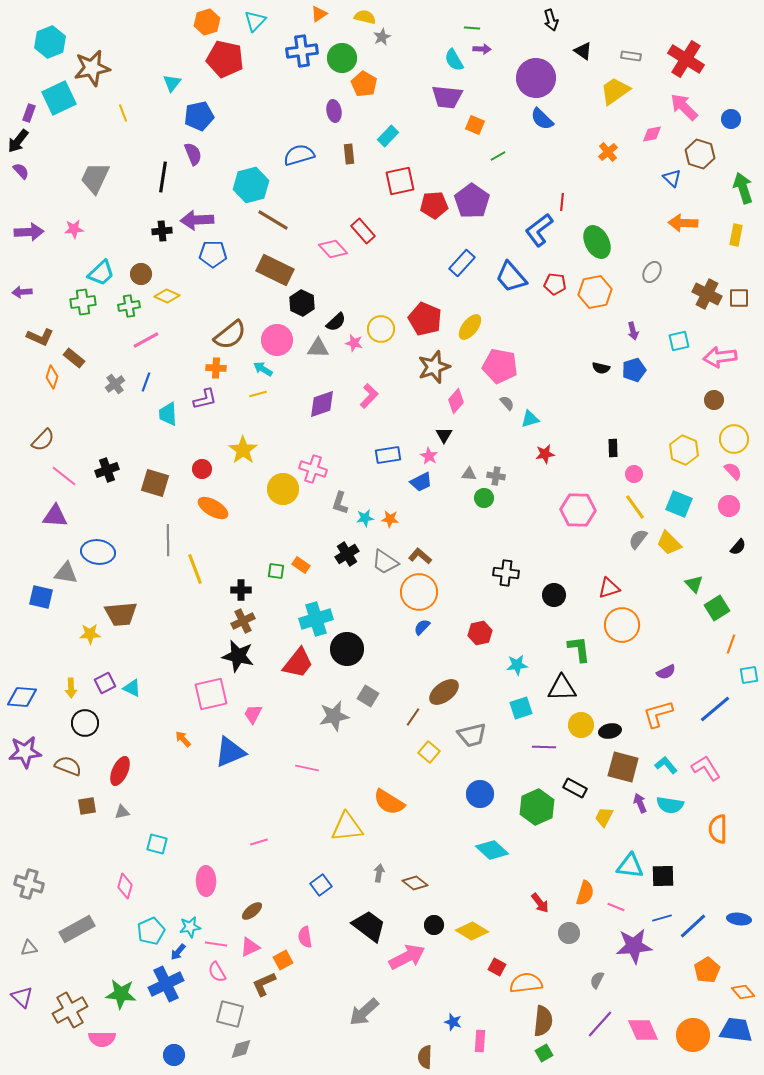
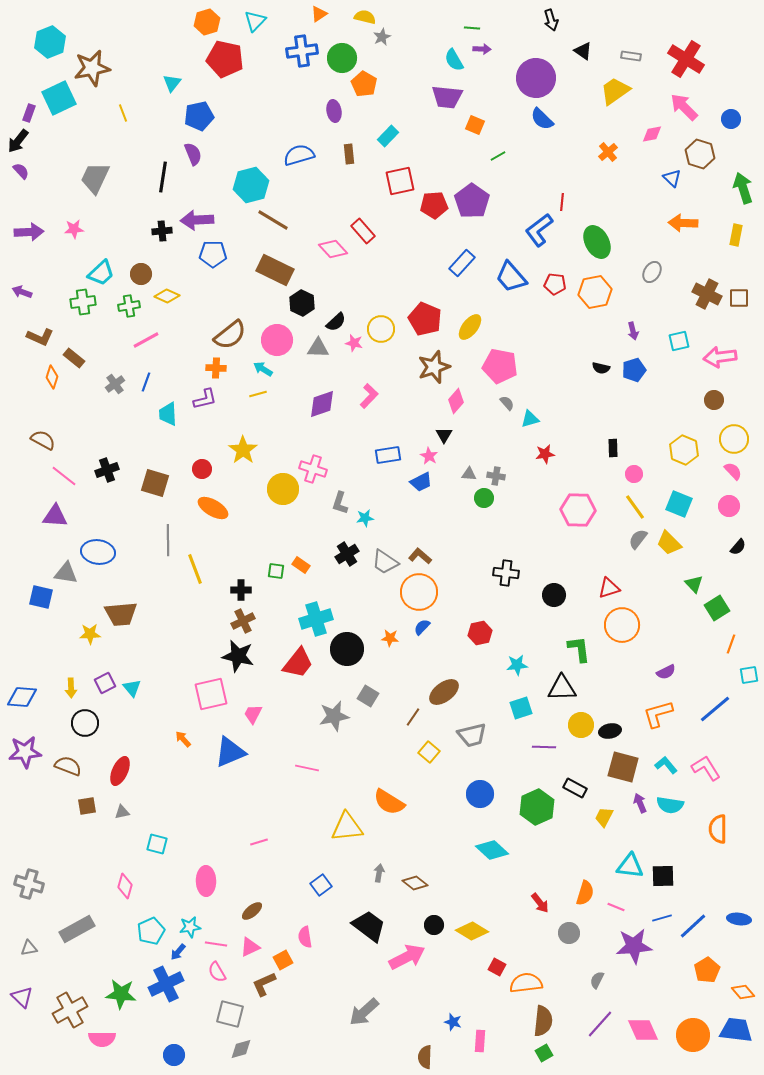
purple arrow at (22, 292): rotated 24 degrees clockwise
brown semicircle at (43, 440): rotated 105 degrees counterclockwise
orange star at (390, 519): moved 119 px down
cyan triangle at (132, 688): rotated 24 degrees clockwise
